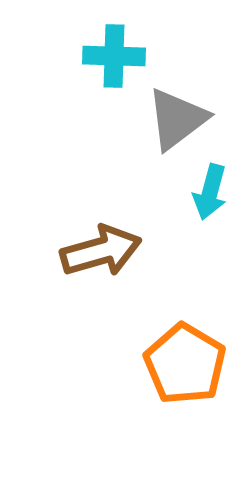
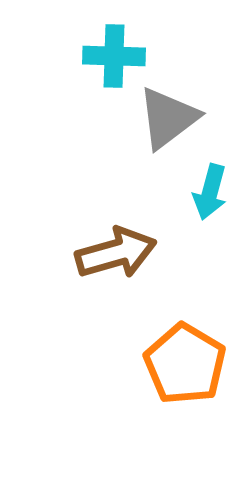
gray triangle: moved 9 px left, 1 px up
brown arrow: moved 15 px right, 2 px down
